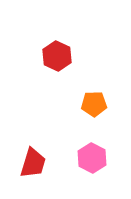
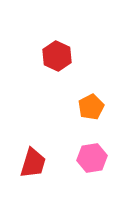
orange pentagon: moved 3 px left, 3 px down; rotated 25 degrees counterclockwise
pink hexagon: rotated 24 degrees clockwise
